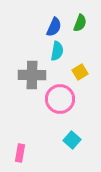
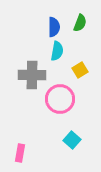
blue semicircle: rotated 24 degrees counterclockwise
yellow square: moved 2 px up
